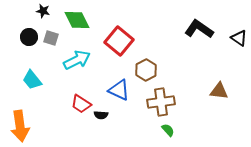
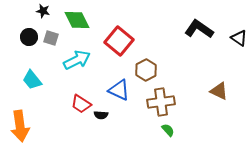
brown triangle: rotated 18 degrees clockwise
